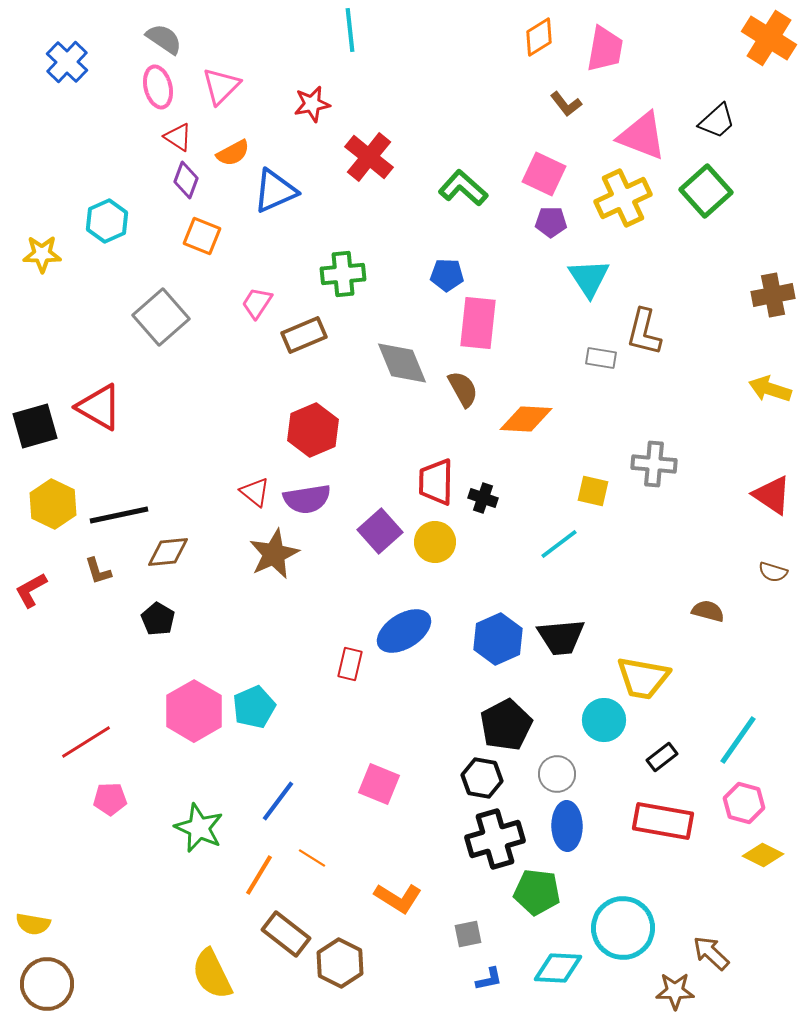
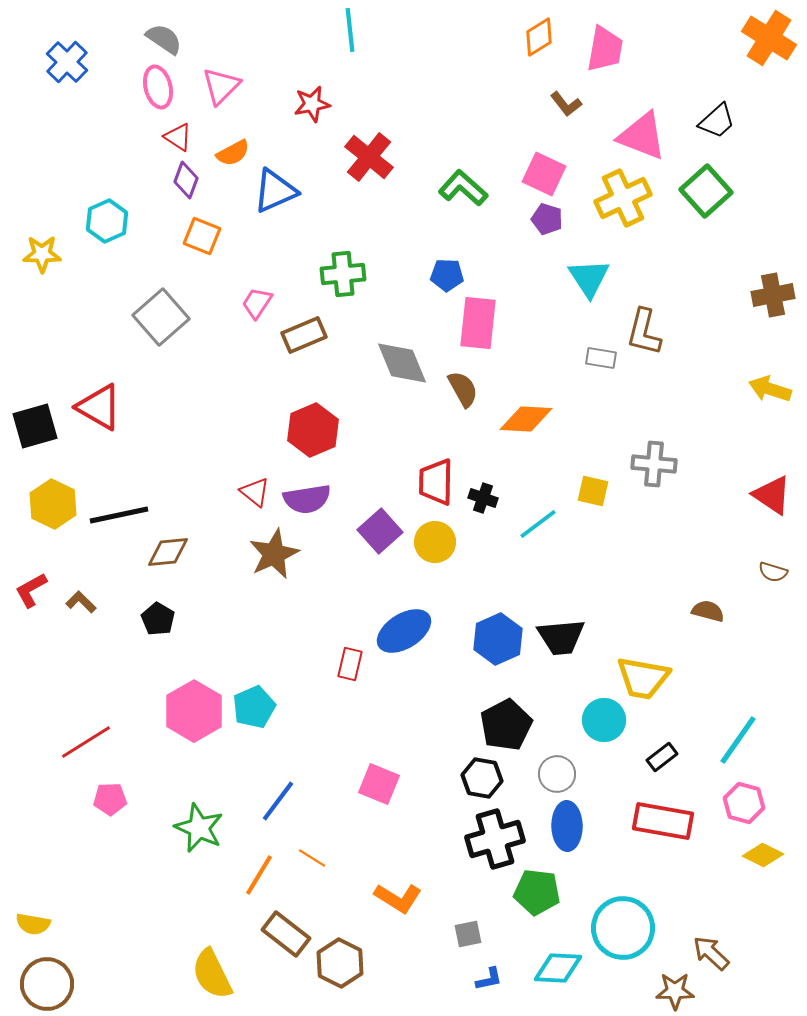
purple pentagon at (551, 222): moved 4 px left, 3 px up; rotated 16 degrees clockwise
cyan line at (559, 544): moved 21 px left, 20 px up
brown L-shape at (98, 571): moved 17 px left, 31 px down; rotated 152 degrees clockwise
